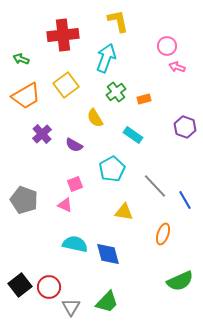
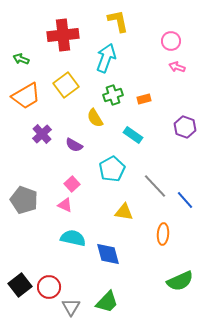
pink circle: moved 4 px right, 5 px up
green cross: moved 3 px left, 3 px down; rotated 18 degrees clockwise
pink square: moved 3 px left; rotated 21 degrees counterclockwise
blue line: rotated 12 degrees counterclockwise
orange ellipse: rotated 15 degrees counterclockwise
cyan semicircle: moved 2 px left, 6 px up
